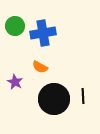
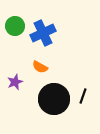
blue cross: rotated 15 degrees counterclockwise
purple star: rotated 21 degrees clockwise
black line: rotated 21 degrees clockwise
